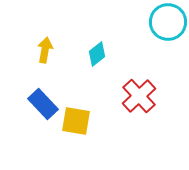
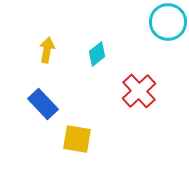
yellow arrow: moved 2 px right
red cross: moved 5 px up
yellow square: moved 1 px right, 18 px down
